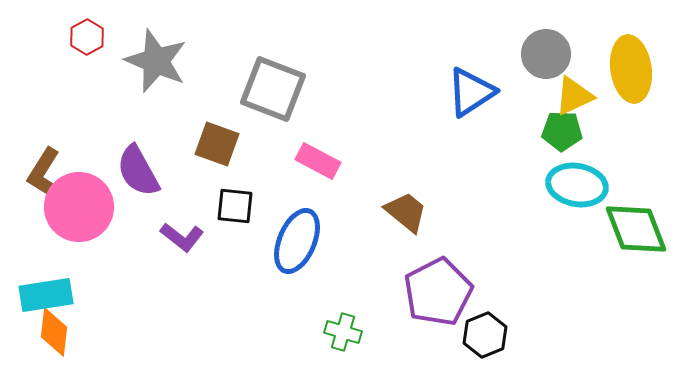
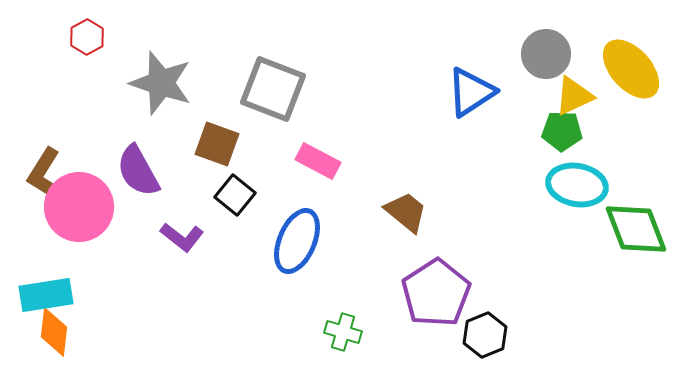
gray star: moved 5 px right, 22 px down; rotated 4 degrees counterclockwise
yellow ellipse: rotated 34 degrees counterclockwise
black square: moved 11 px up; rotated 33 degrees clockwise
purple pentagon: moved 2 px left, 1 px down; rotated 6 degrees counterclockwise
